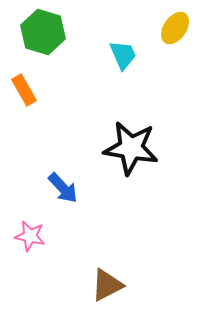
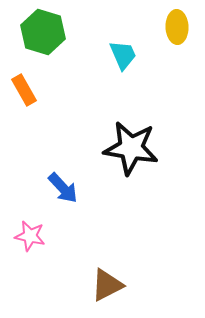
yellow ellipse: moved 2 px right, 1 px up; rotated 36 degrees counterclockwise
